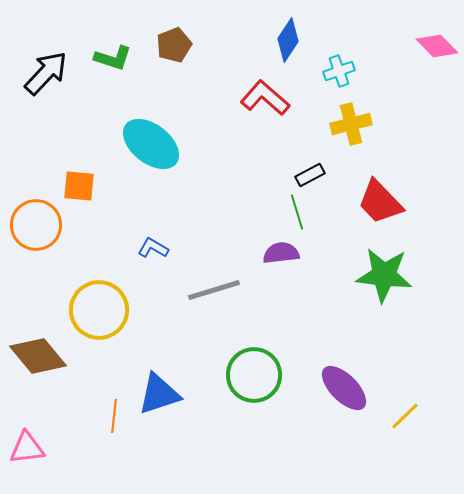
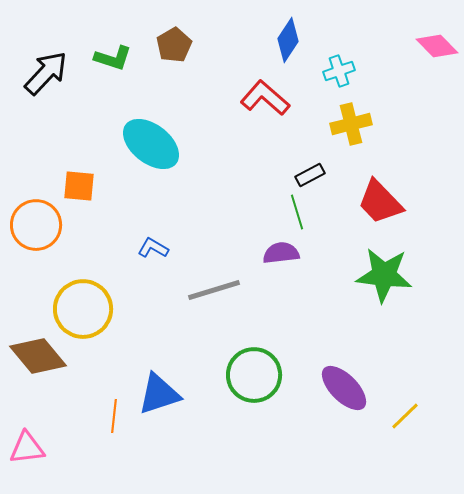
brown pentagon: rotated 8 degrees counterclockwise
yellow circle: moved 16 px left, 1 px up
